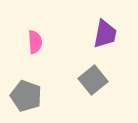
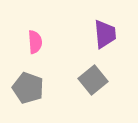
purple trapezoid: rotated 16 degrees counterclockwise
gray pentagon: moved 2 px right, 8 px up
